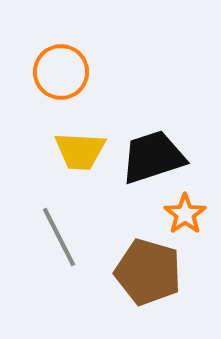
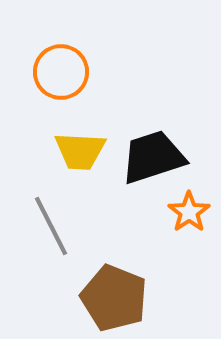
orange star: moved 4 px right, 2 px up
gray line: moved 8 px left, 11 px up
brown pentagon: moved 34 px left, 26 px down; rotated 6 degrees clockwise
